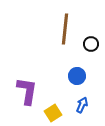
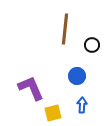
black circle: moved 1 px right, 1 px down
purple L-shape: moved 4 px right, 3 px up; rotated 32 degrees counterclockwise
blue arrow: rotated 21 degrees counterclockwise
yellow square: rotated 18 degrees clockwise
